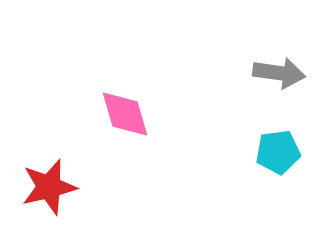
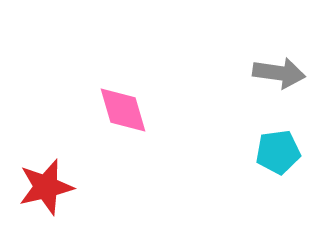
pink diamond: moved 2 px left, 4 px up
red star: moved 3 px left
